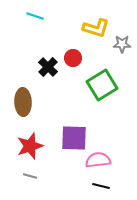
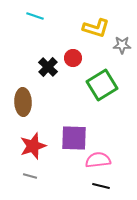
gray star: moved 1 px down
red star: moved 3 px right
